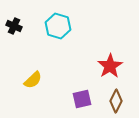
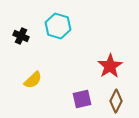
black cross: moved 7 px right, 10 px down
